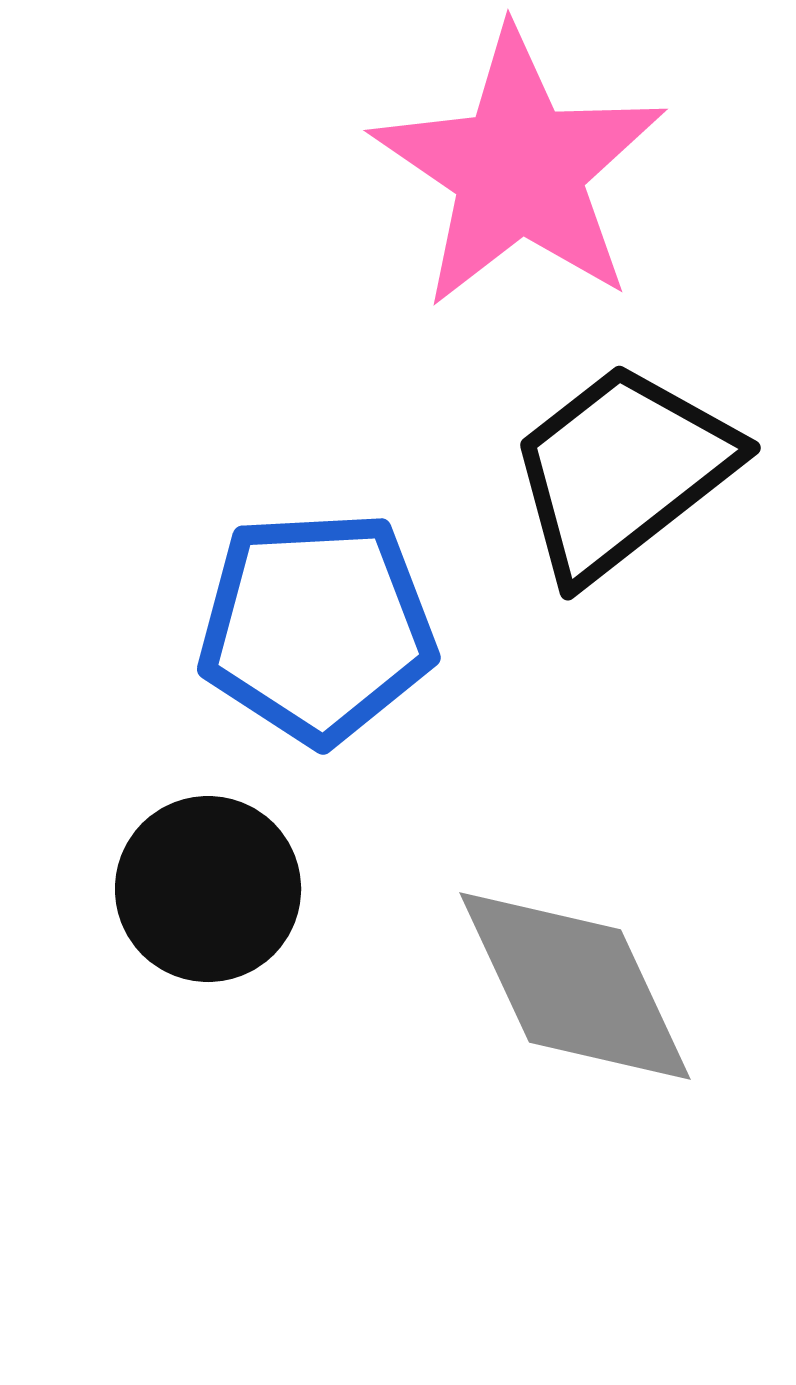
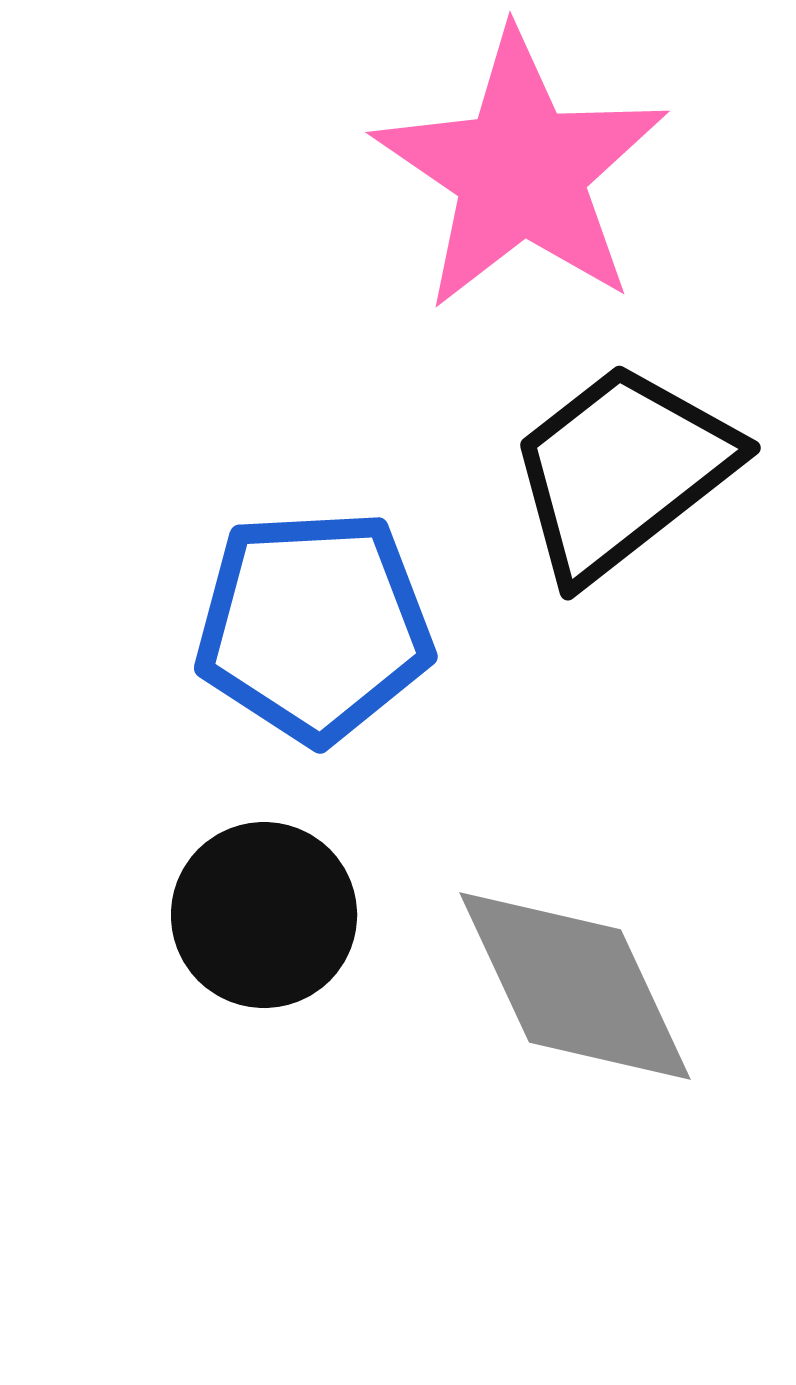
pink star: moved 2 px right, 2 px down
blue pentagon: moved 3 px left, 1 px up
black circle: moved 56 px right, 26 px down
